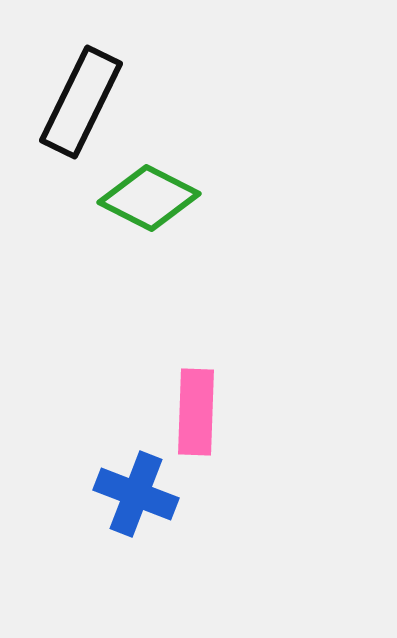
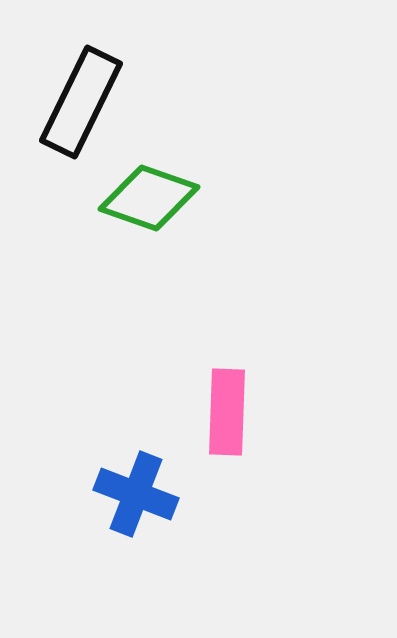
green diamond: rotated 8 degrees counterclockwise
pink rectangle: moved 31 px right
